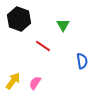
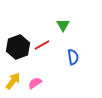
black hexagon: moved 1 px left, 28 px down; rotated 20 degrees clockwise
red line: moved 1 px left, 1 px up; rotated 63 degrees counterclockwise
blue semicircle: moved 9 px left, 4 px up
pink semicircle: rotated 24 degrees clockwise
